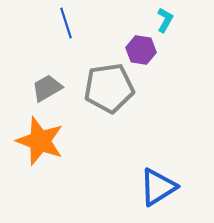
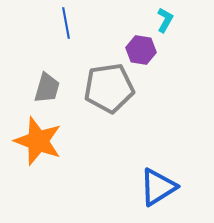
blue line: rotated 8 degrees clockwise
gray trapezoid: rotated 136 degrees clockwise
orange star: moved 2 px left
